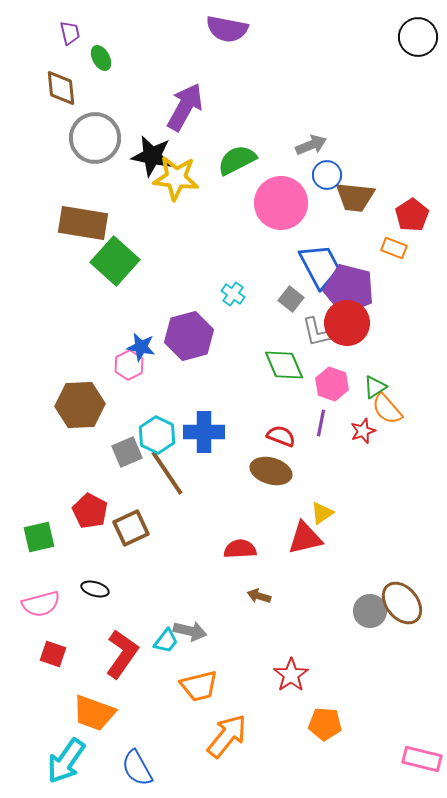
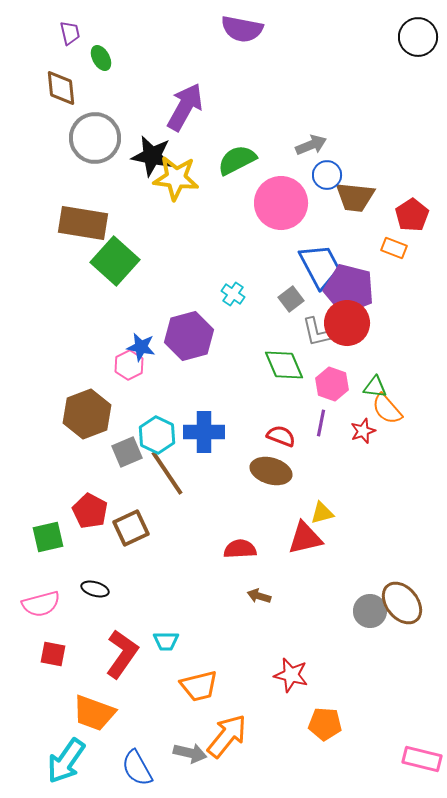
purple semicircle at (227, 29): moved 15 px right
gray square at (291, 299): rotated 15 degrees clockwise
green triangle at (375, 387): rotated 40 degrees clockwise
brown hexagon at (80, 405): moved 7 px right, 9 px down; rotated 18 degrees counterclockwise
yellow triangle at (322, 513): rotated 20 degrees clockwise
green square at (39, 537): moved 9 px right
gray arrow at (190, 631): moved 122 px down
cyan trapezoid at (166, 641): rotated 52 degrees clockwise
red square at (53, 654): rotated 8 degrees counterclockwise
red star at (291, 675): rotated 24 degrees counterclockwise
